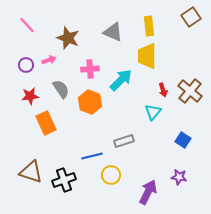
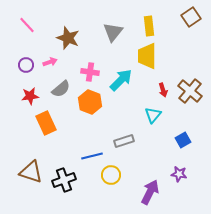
gray triangle: rotated 45 degrees clockwise
pink arrow: moved 1 px right, 2 px down
pink cross: moved 3 px down; rotated 12 degrees clockwise
gray semicircle: rotated 84 degrees clockwise
cyan triangle: moved 3 px down
blue square: rotated 28 degrees clockwise
purple star: moved 3 px up
purple arrow: moved 2 px right
